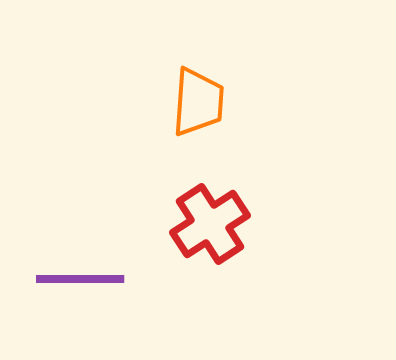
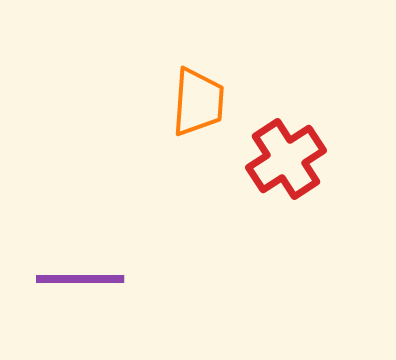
red cross: moved 76 px right, 65 px up
